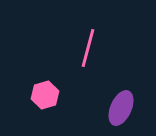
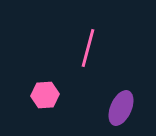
pink hexagon: rotated 12 degrees clockwise
